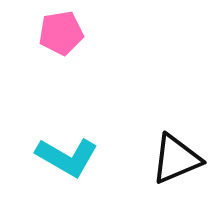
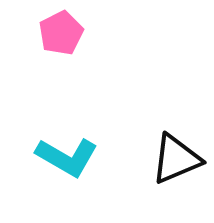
pink pentagon: rotated 18 degrees counterclockwise
